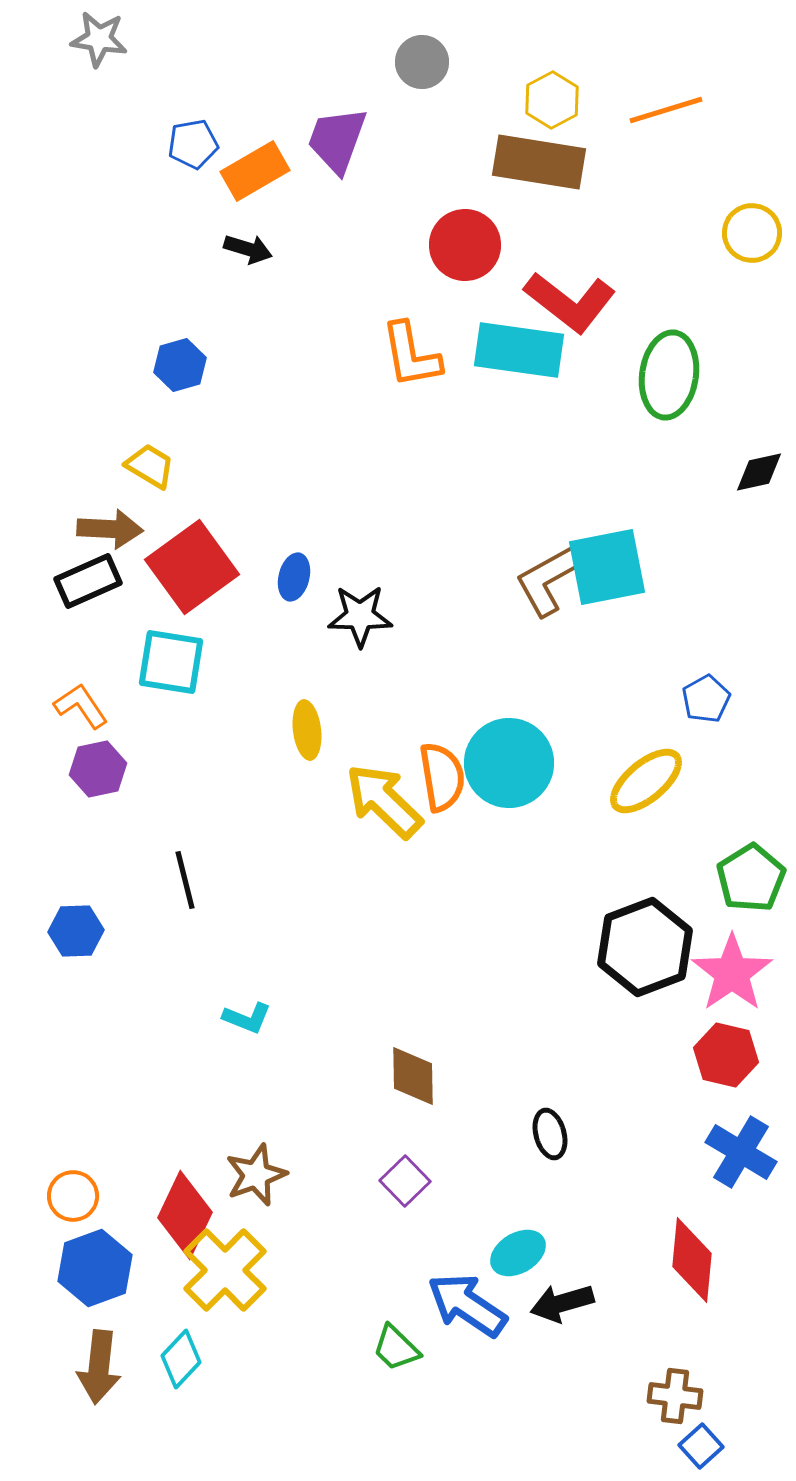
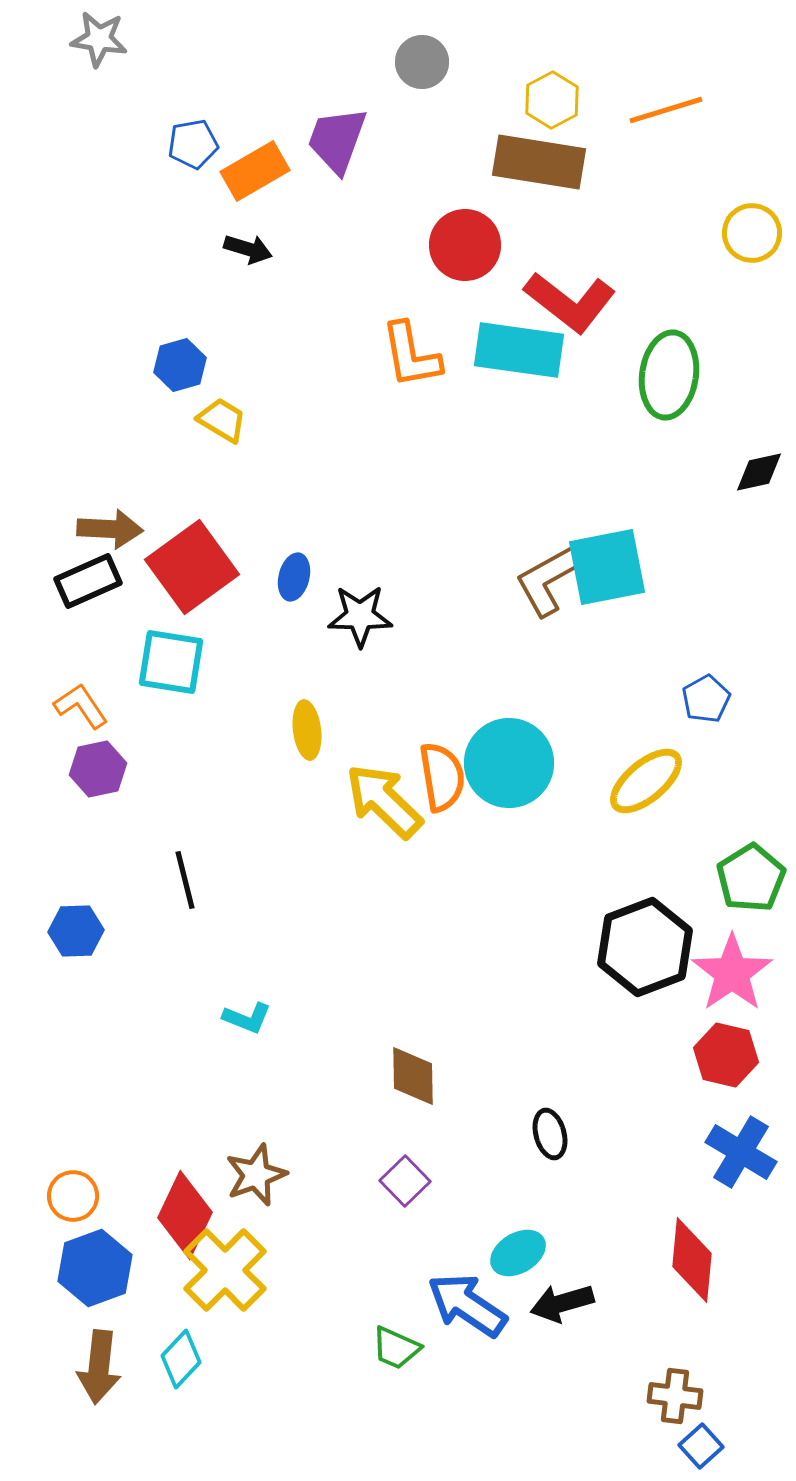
yellow trapezoid at (150, 466): moved 72 px right, 46 px up
green trapezoid at (396, 1348): rotated 20 degrees counterclockwise
